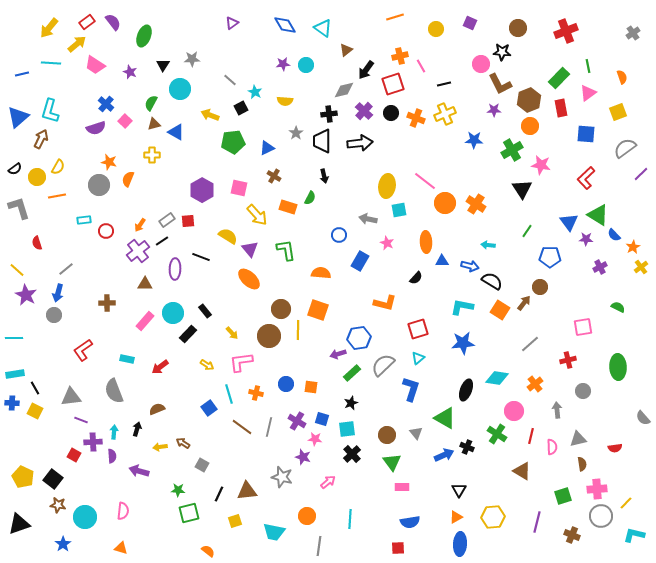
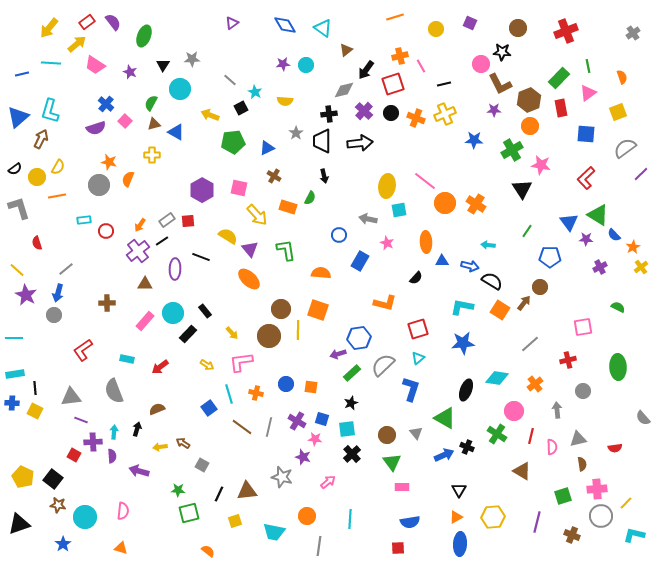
black line at (35, 388): rotated 24 degrees clockwise
